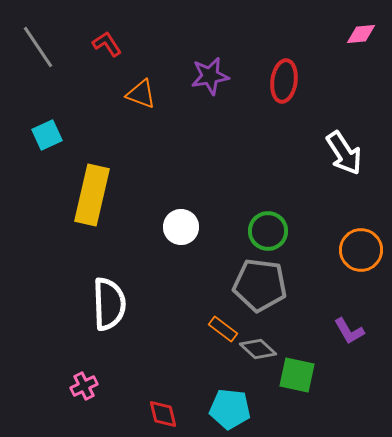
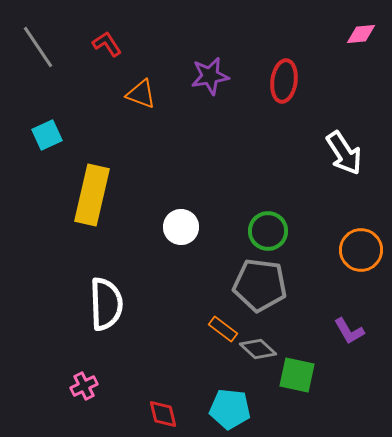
white semicircle: moved 3 px left
